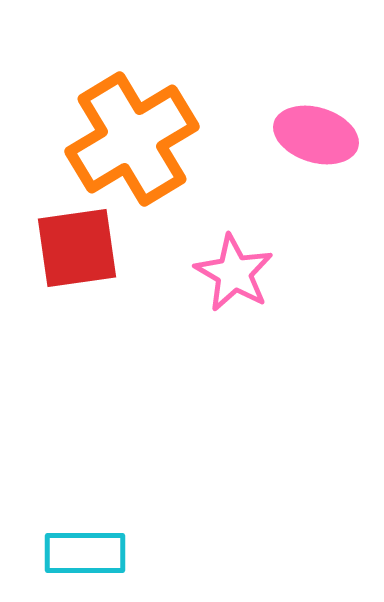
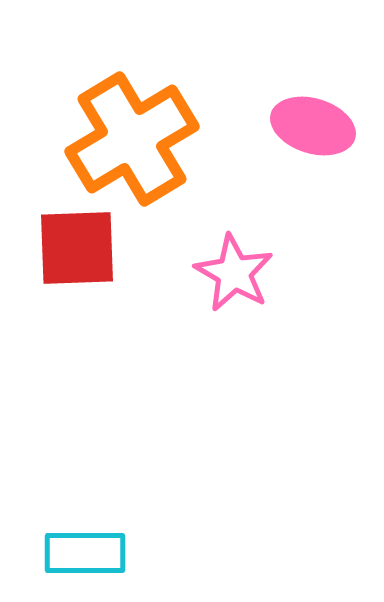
pink ellipse: moved 3 px left, 9 px up
red square: rotated 6 degrees clockwise
